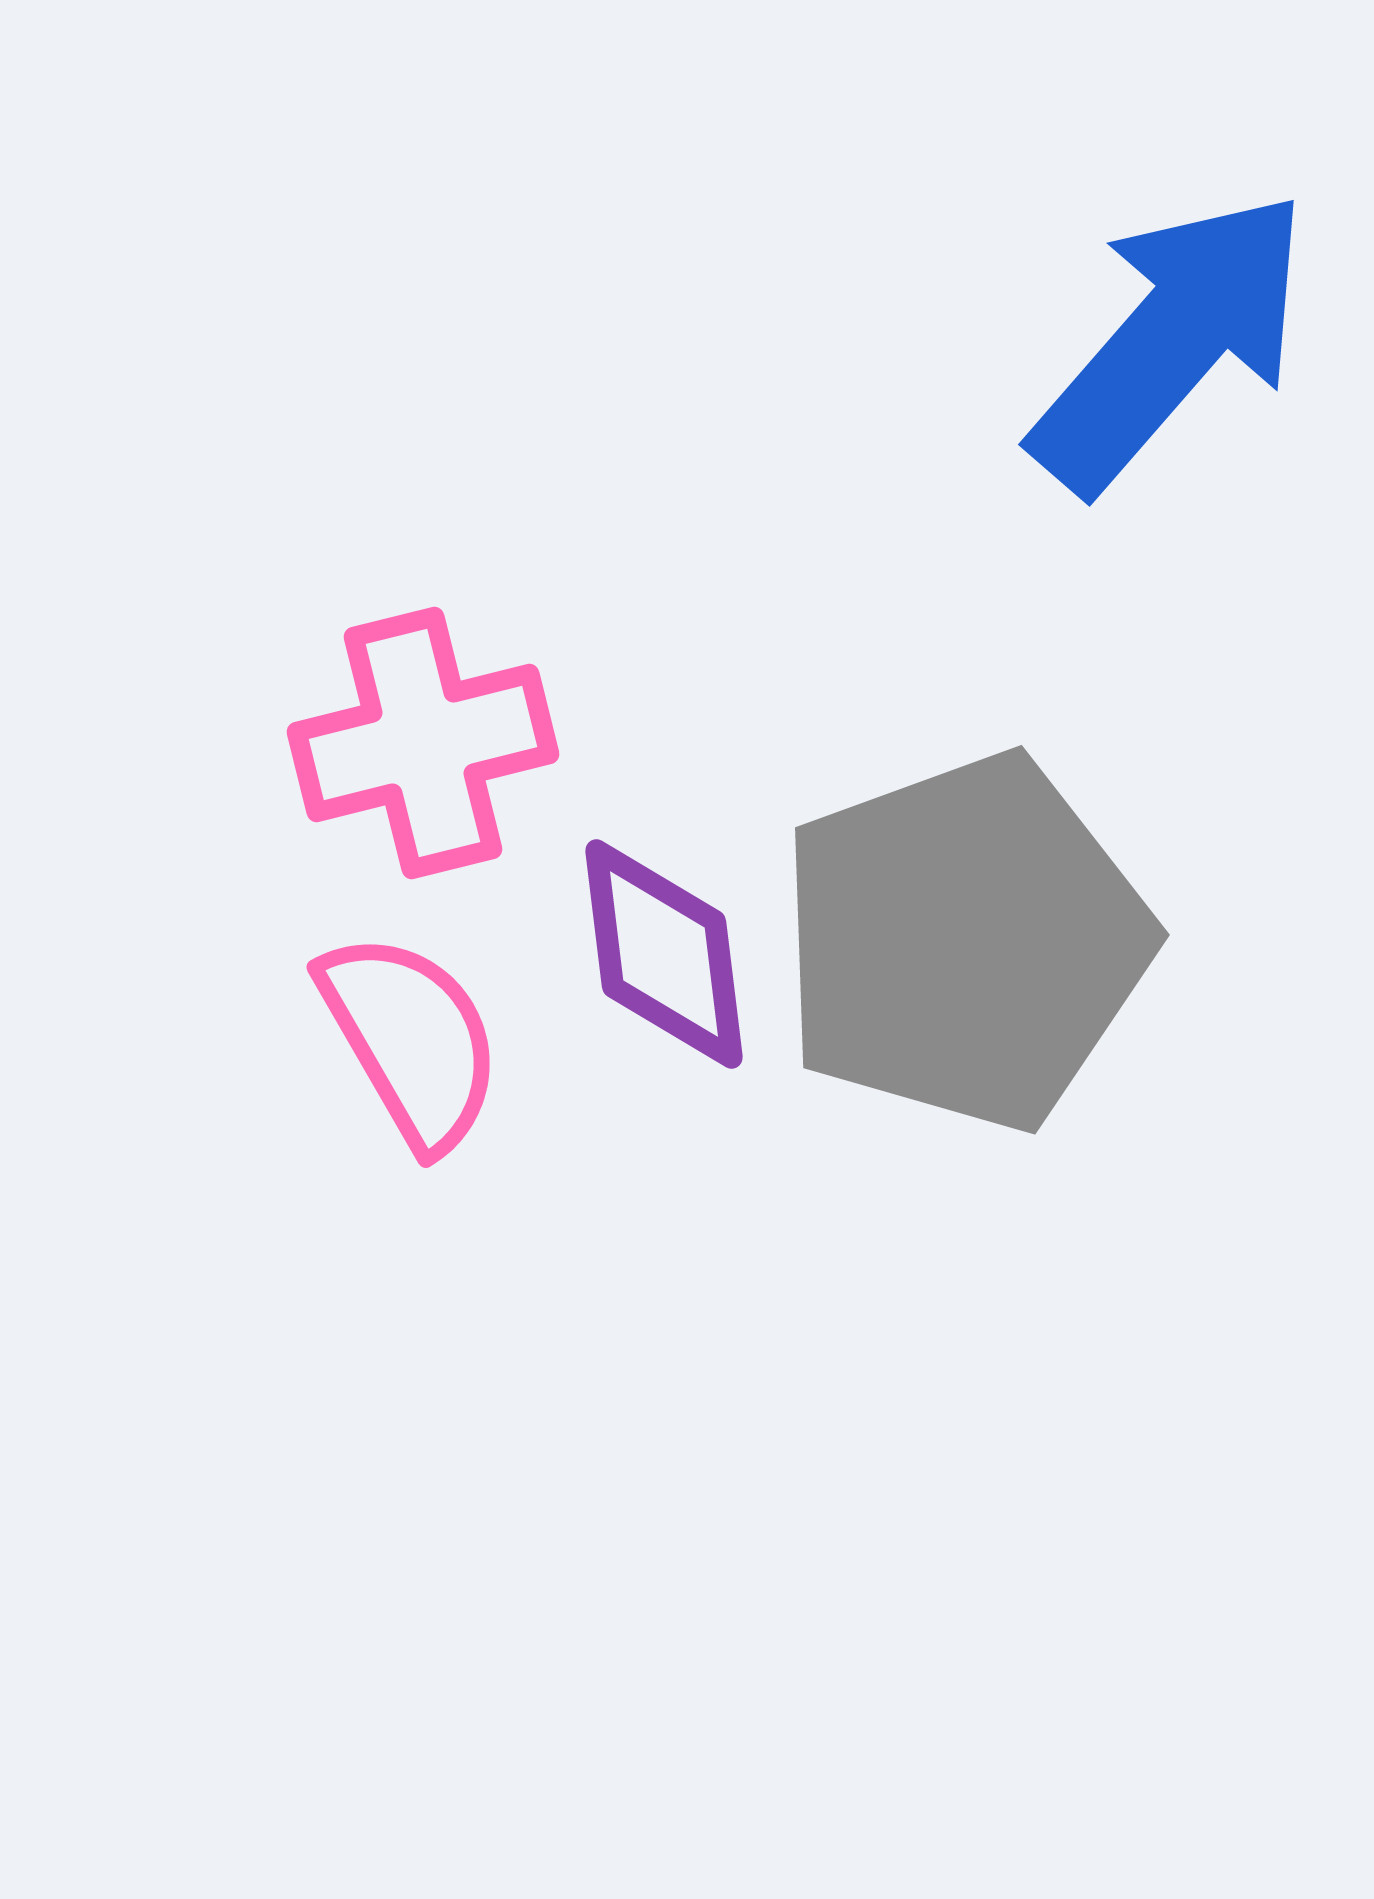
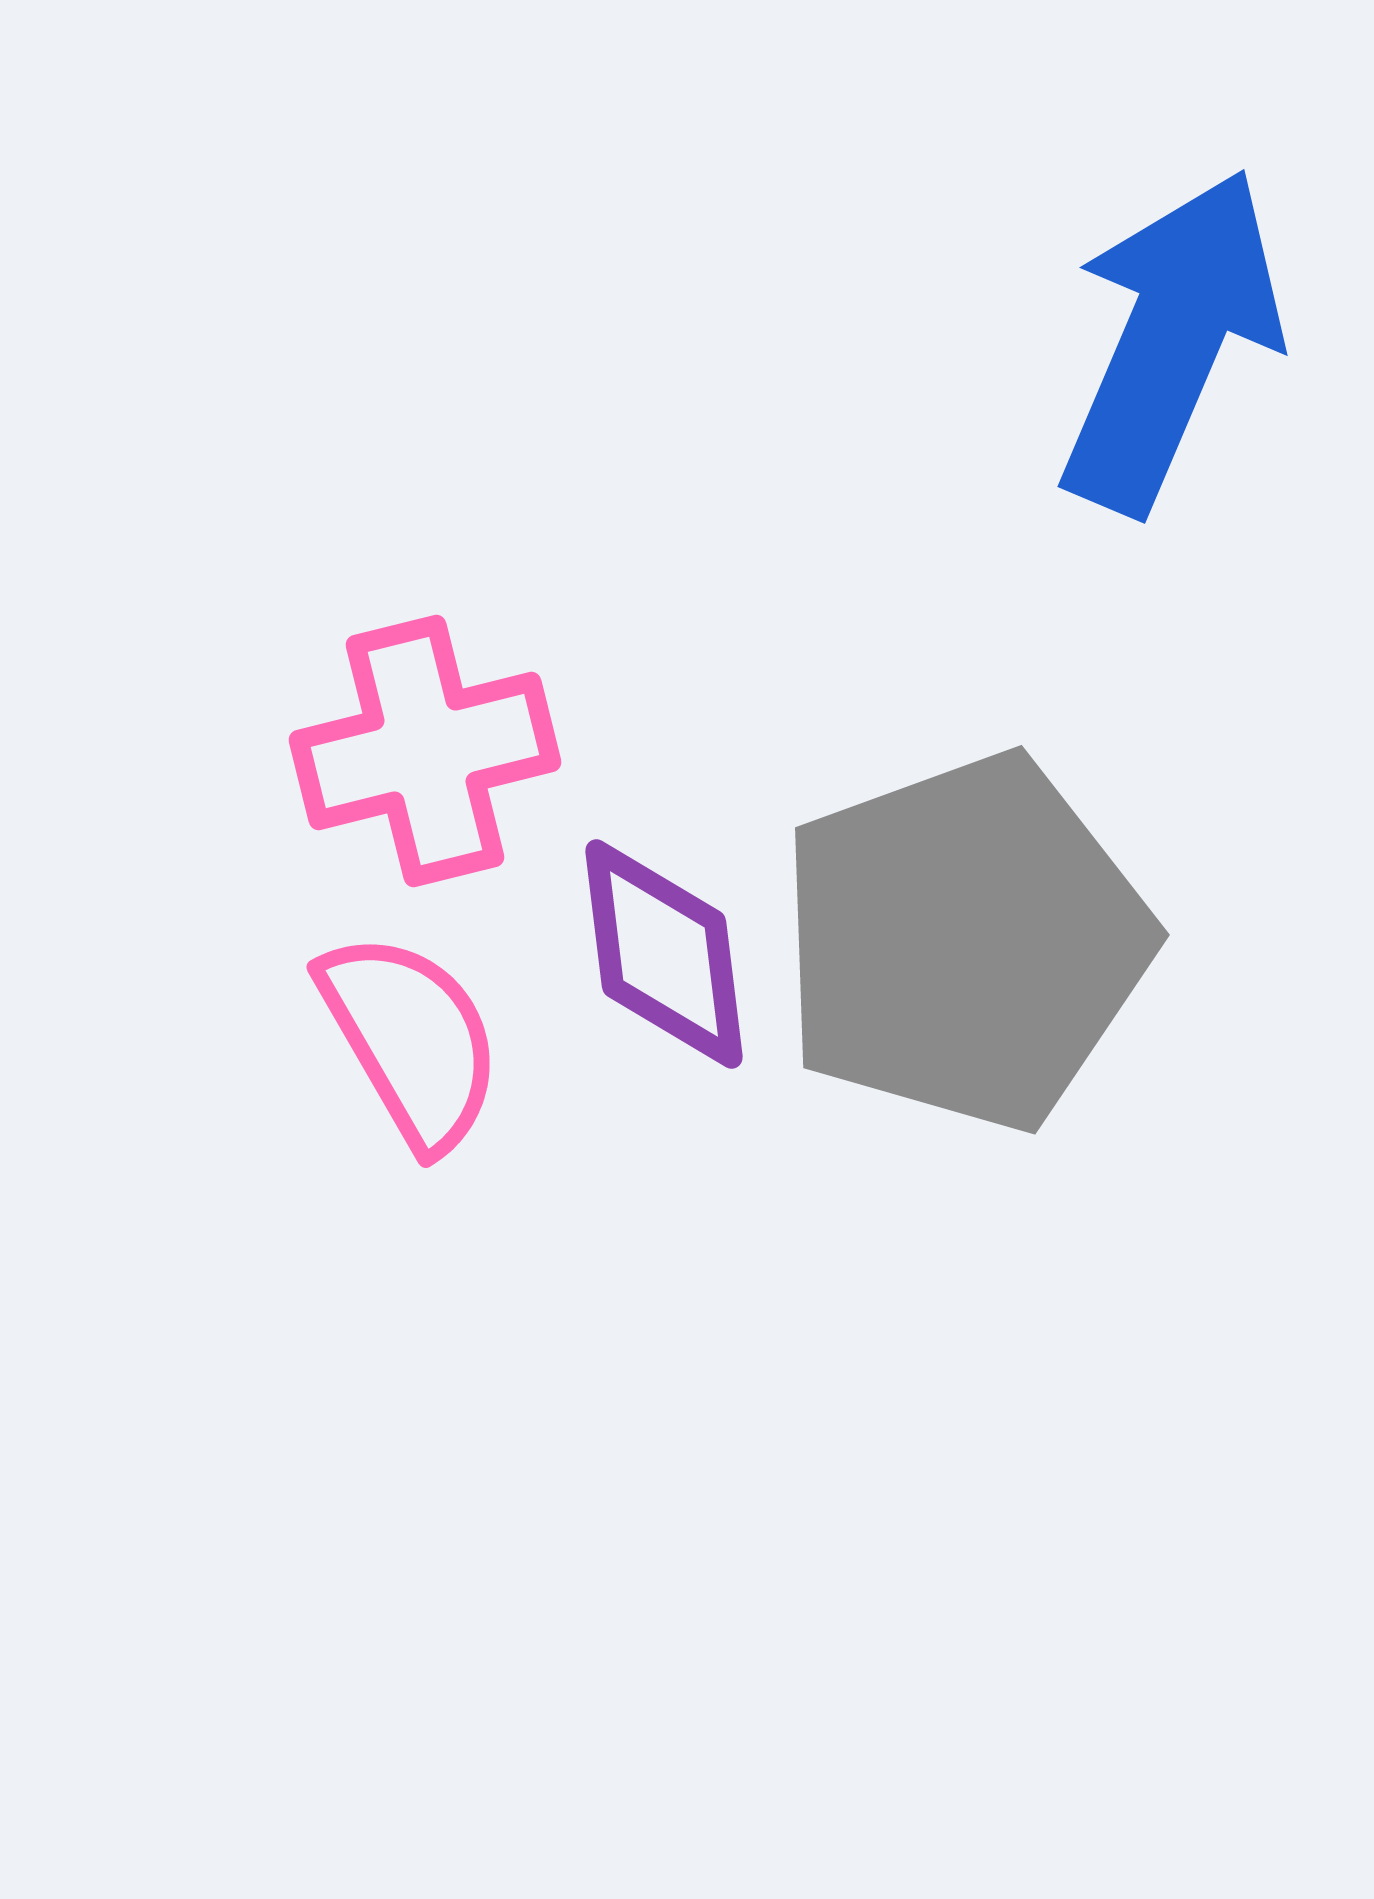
blue arrow: rotated 18 degrees counterclockwise
pink cross: moved 2 px right, 8 px down
